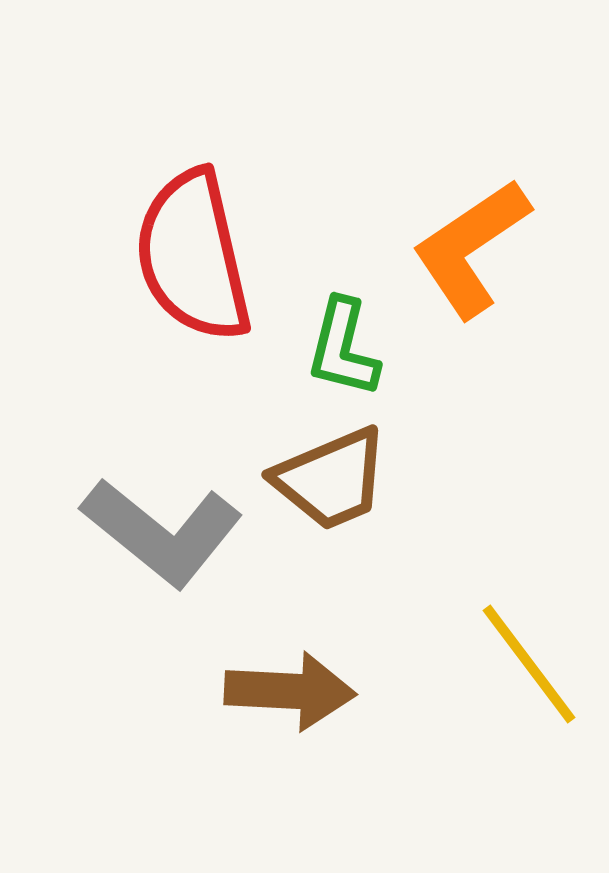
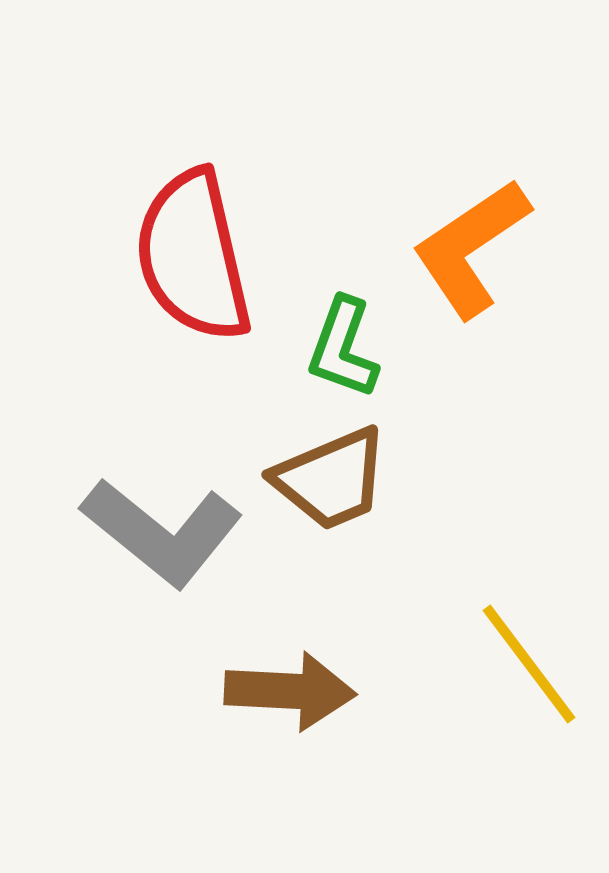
green L-shape: rotated 6 degrees clockwise
